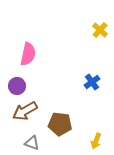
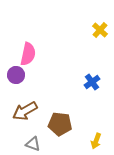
purple circle: moved 1 px left, 11 px up
gray triangle: moved 1 px right, 1 px down
